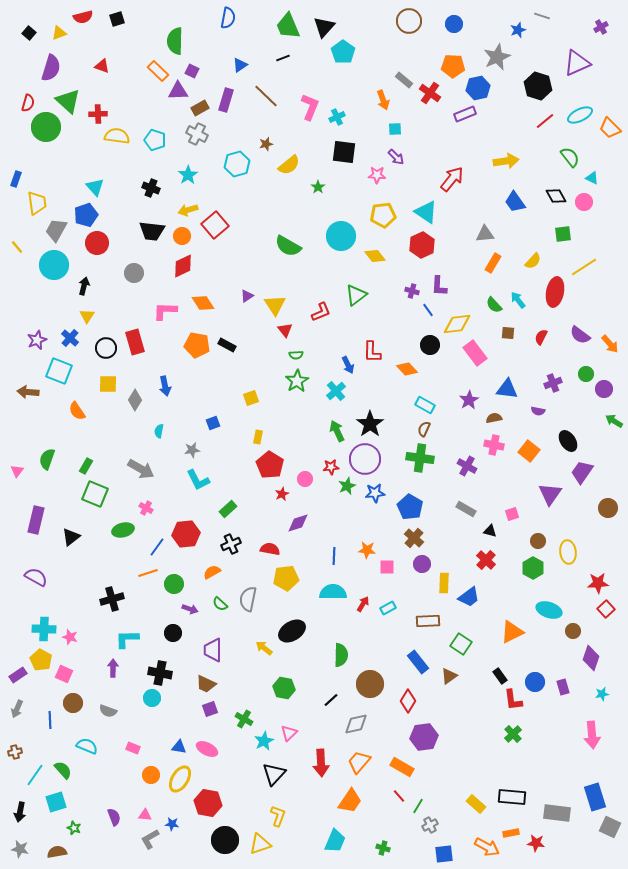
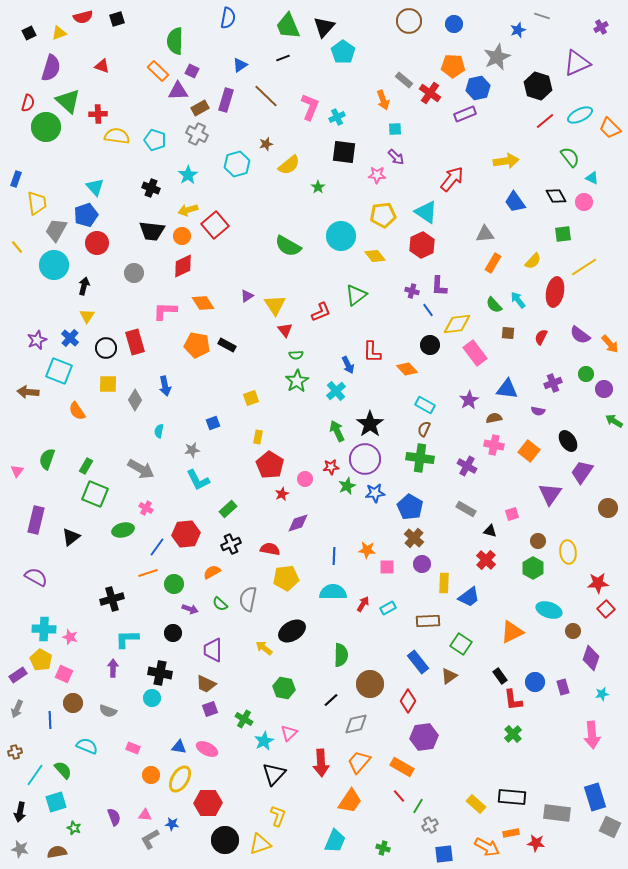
black square at (29, 33): rotated 24 degrees clockwise
red hexagon at (208, 803): rotated 12 degrees counterclockwise
